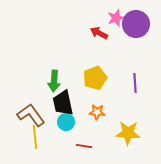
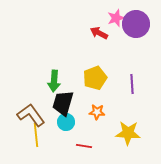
purple line: moved 3 px left, 1 px down
black trapezoid: rotated 28 degrees clockwise
yellow line: moved 1 px right, 2 px up
